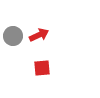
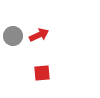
red square: moved 5 px down
